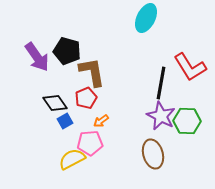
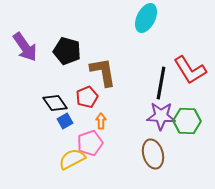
purple arrow: moved 12 px left, 10 px up
red L-shape: moved 3 px down
brown L-shape: moved 11 px right
red pentagon: moved 1 px right, 1 px up
purple star: rotated 24 degrees counterclockwise
orange arrow: rotated 126 degrees clockwise
pink pentagon: rotated 15 degrees counterclockwise
